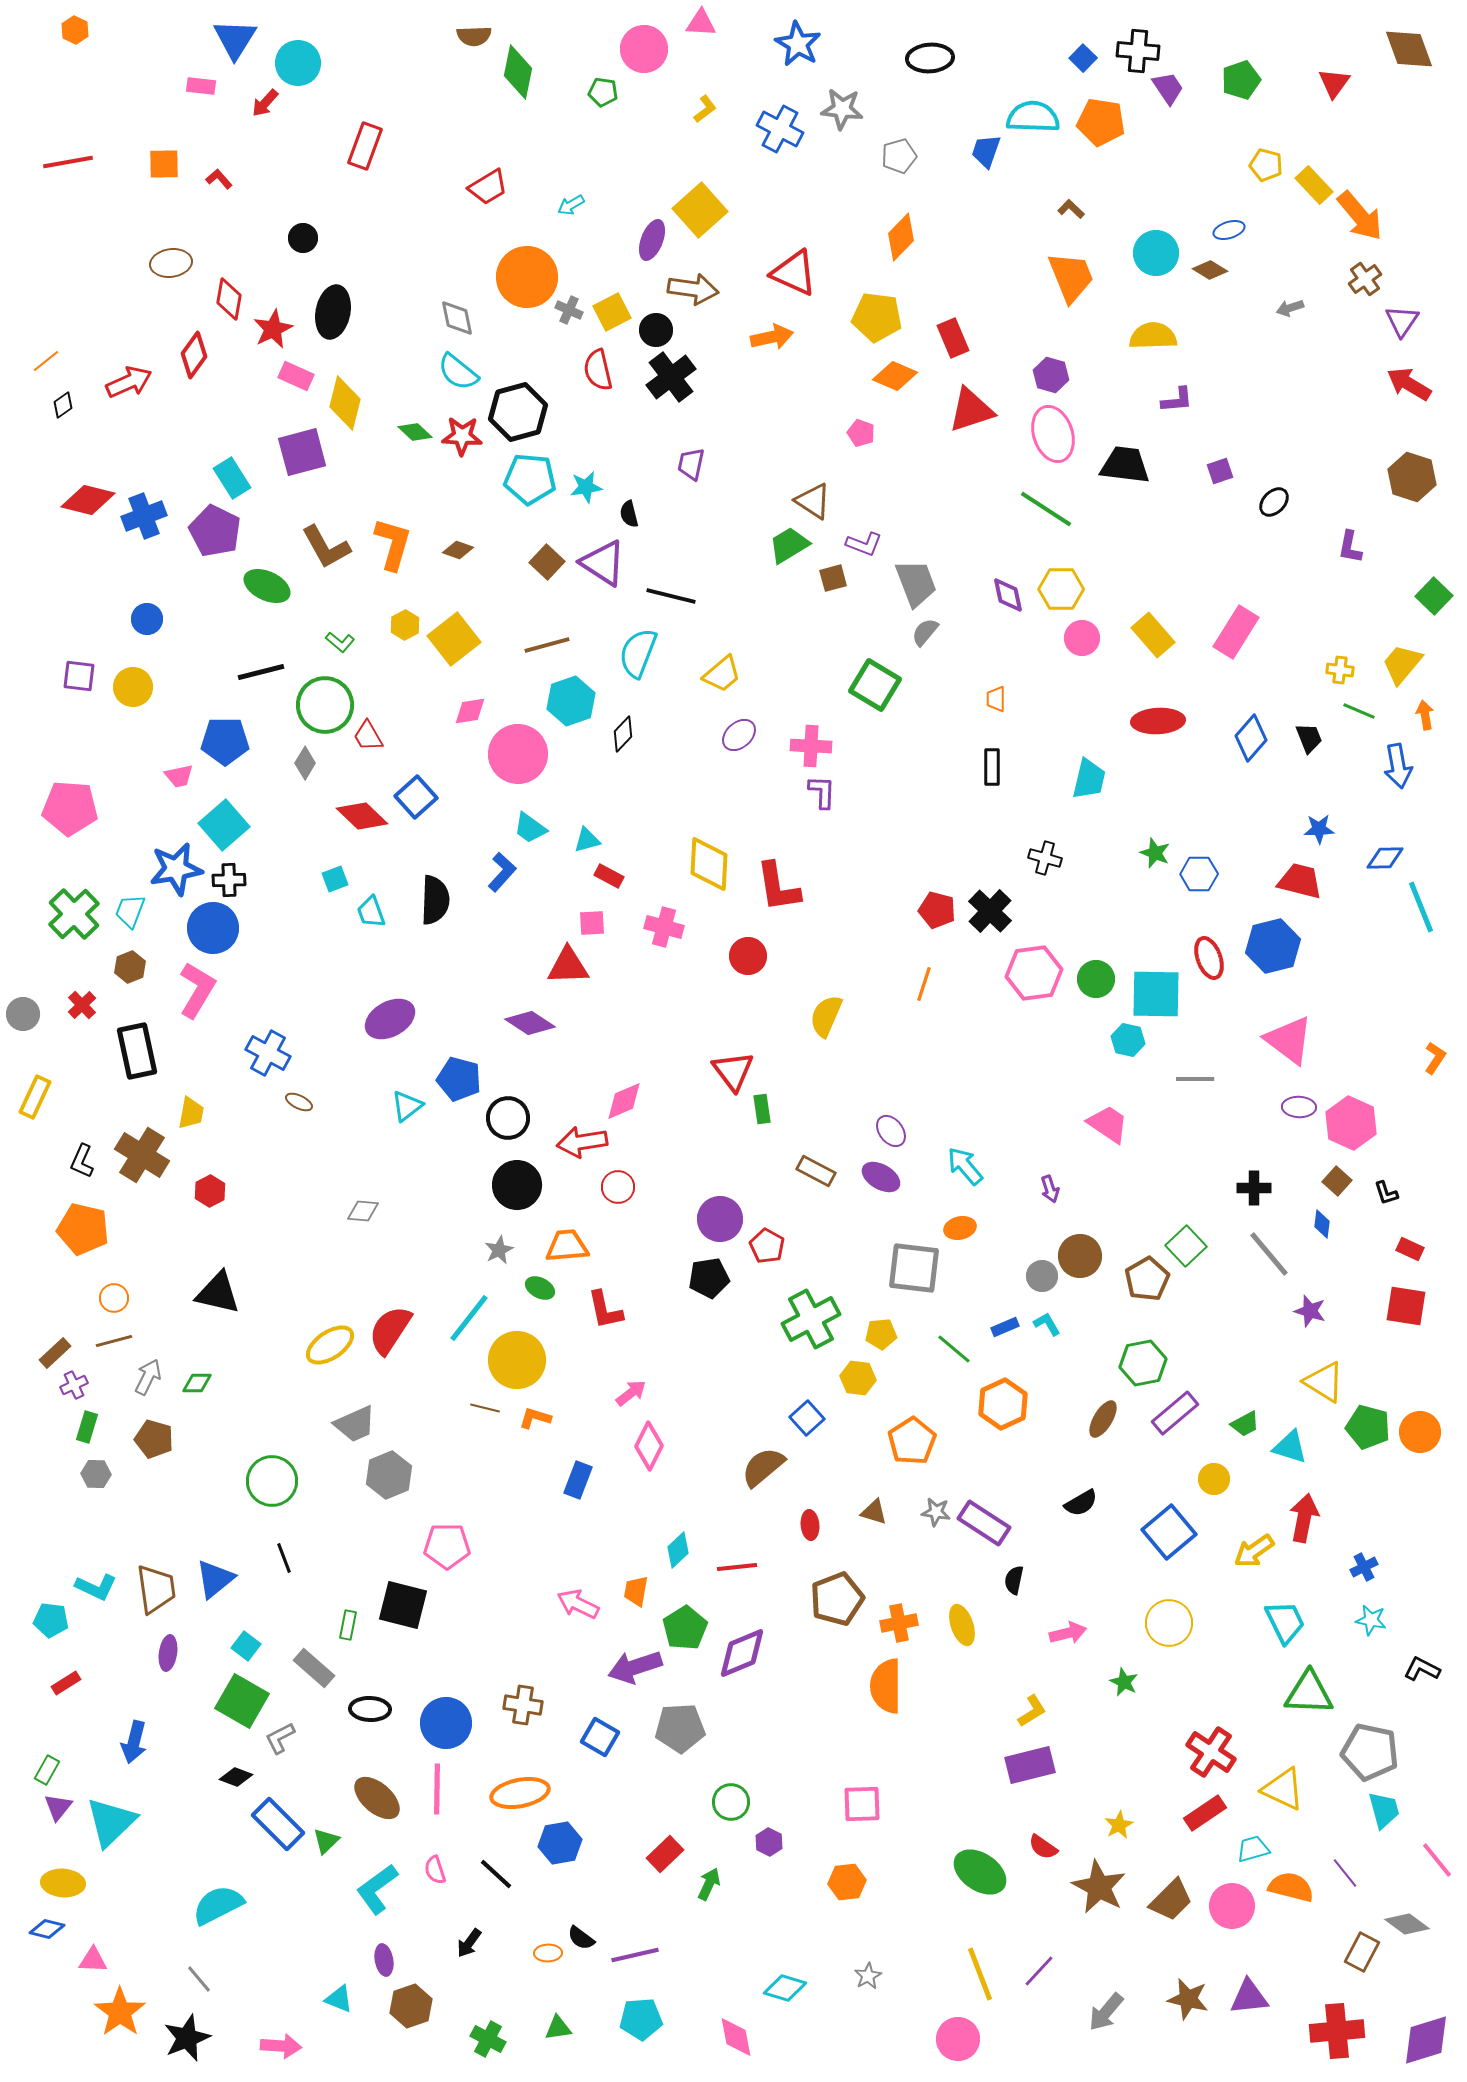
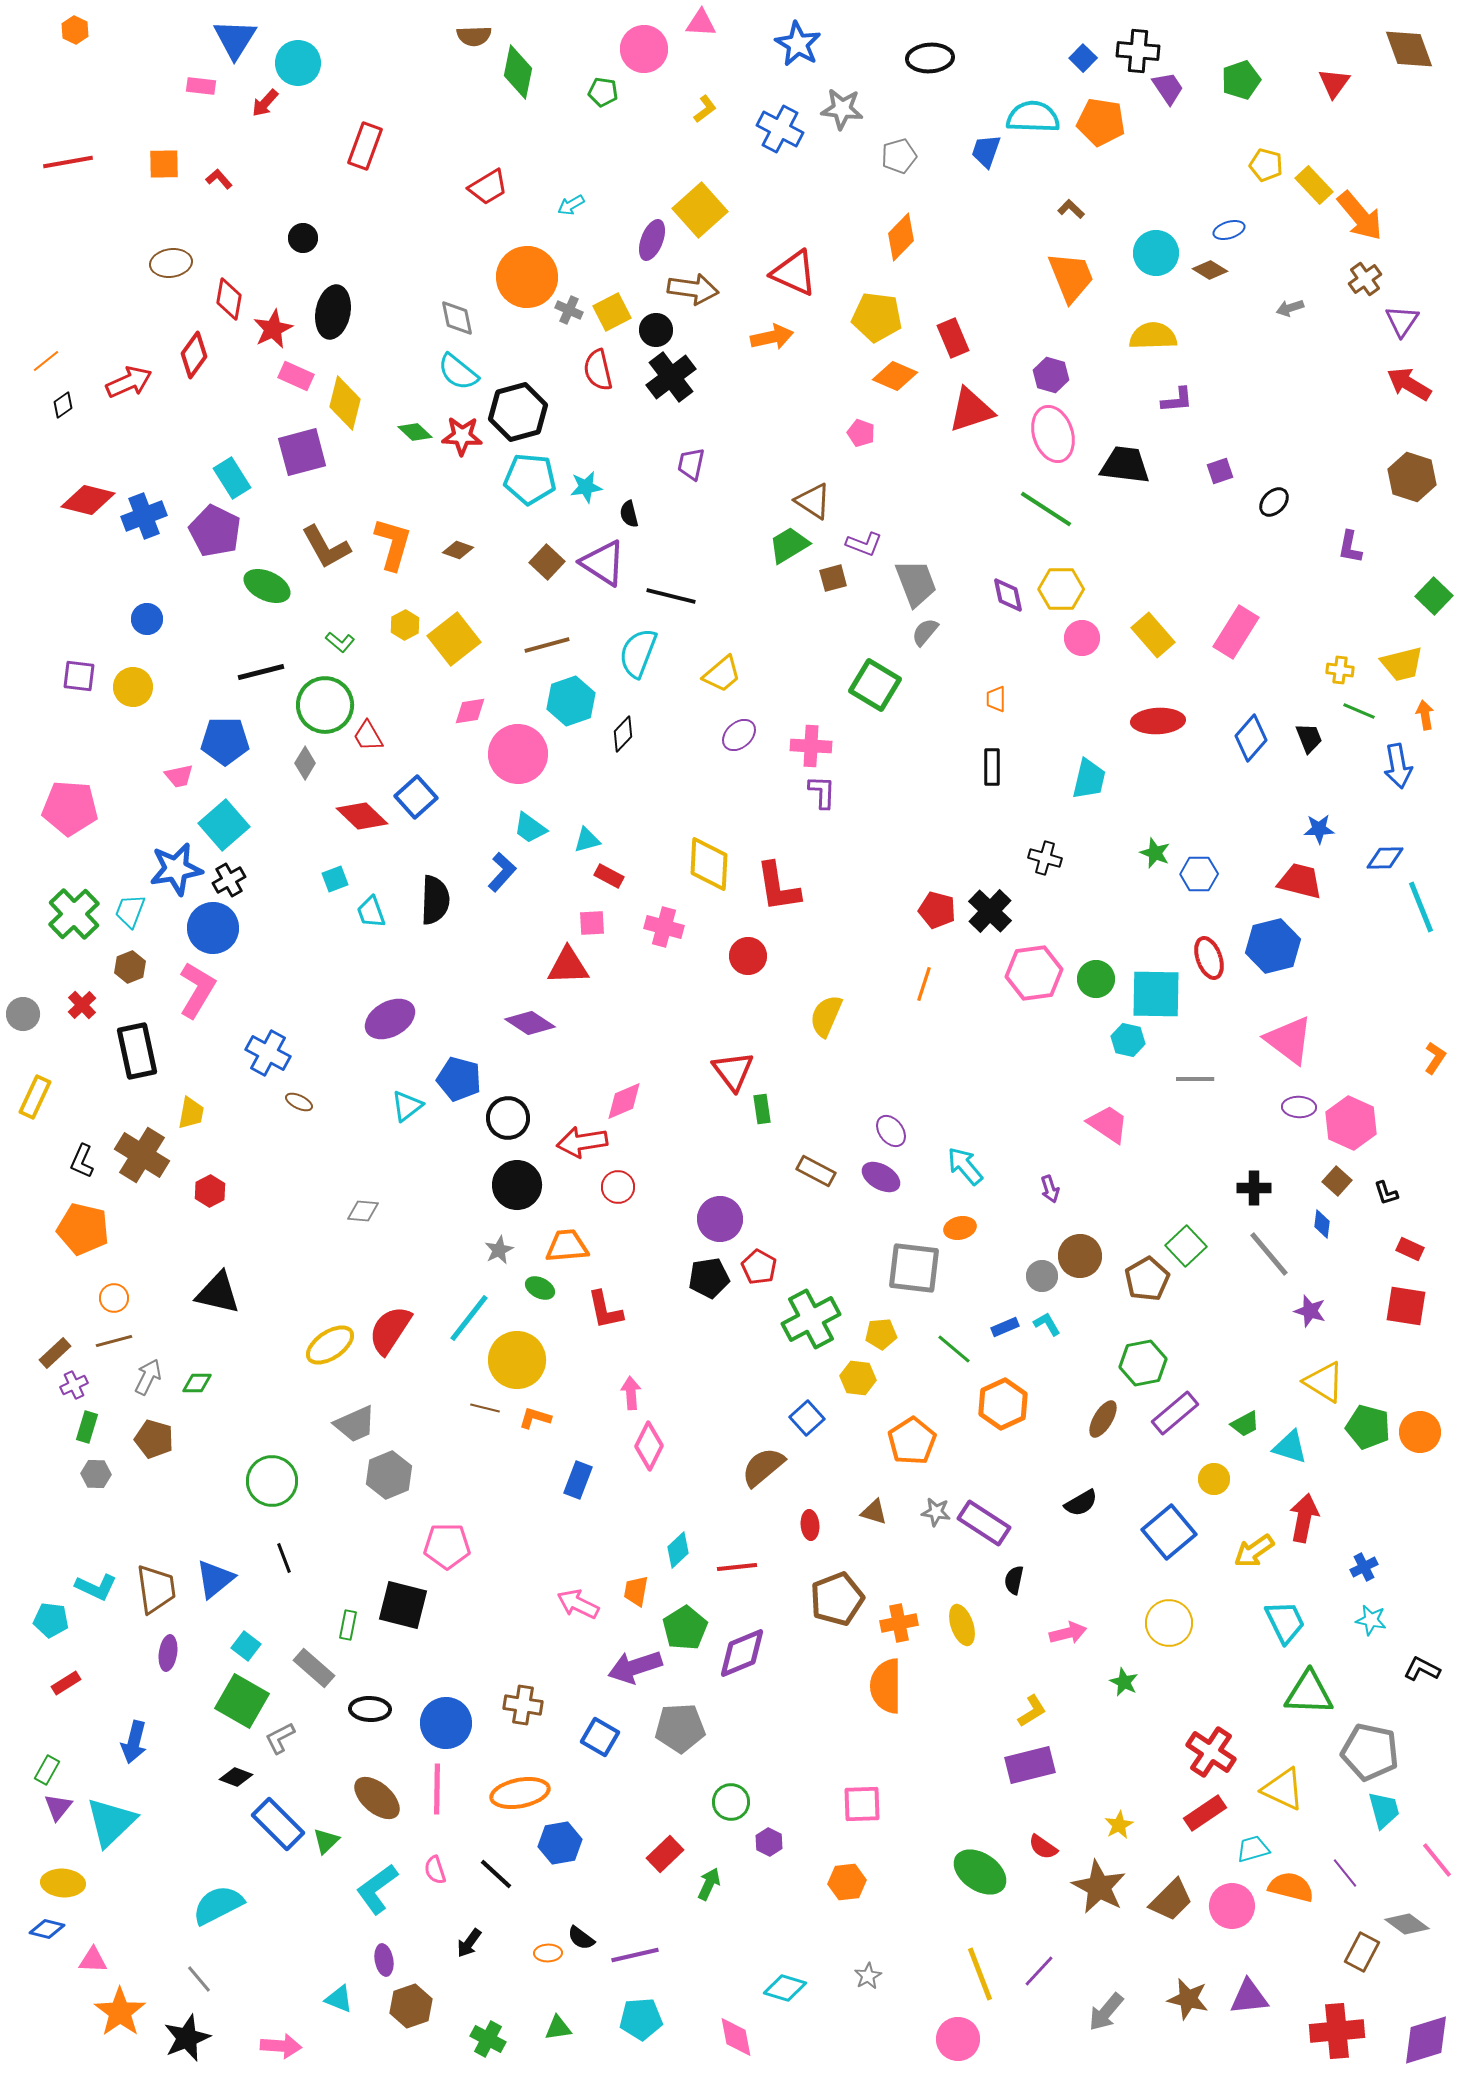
yellow trapezoid at (1402, 664): rotated 144 degrees counterclockwise
black cross at (229, 880): rotated 28 degrees counterclockwise
red pentagon at (767, 1246): moved 8 px left, 21 px down
pink arrow at (631, 1393): rotated 56 degrees counterclockwise
